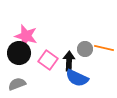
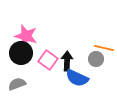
gray circle: moved 11 px right, 10 px down
black circle: moved 2 px right
black arrow: moved 2 px left
